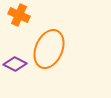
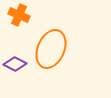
orange ellipse: moved 2 px right
